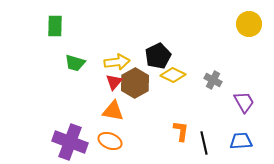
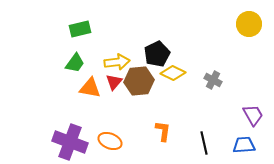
green rectangle: moved 25 px right, 3 px down; rotated 75 degrees clockwise
black pentagon: moved 1 px left, 2 px up
green trapezoid: rotated 70 degrees counterclockwise
yellow diamond: moved 2 px up
brown hexagon: moved 4 px right, 2 px up; rotated 24 degrees clockwise
purple trapezoid: moved 9 px right, 13 px down
orange triangle: moved 23 px left, 23 px up
orange L-shape: moved 18 px left
blue trapezoid: moved 3 px right, 4 px down
